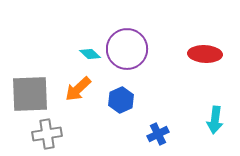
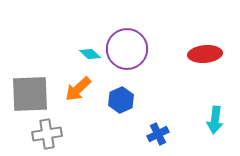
red ellipse: rotated 8 degrees counterclockwise
